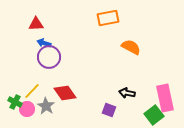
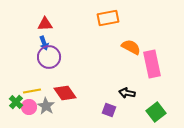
red triangle: moved 9 px right
blue arrow: rotated 128 degrees counterclockwise
yellow line: rotated 36 degrees clockwise
pink rectangle: moved 13 px left, 34 px up
green cross: moved 1 px right; rotated 16 degrees clockwise
pink circle: moved 2 px right, 2 px up
green square: moved 2 px right, 3 px up
